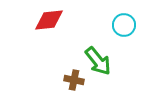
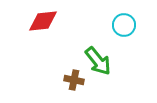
red diamond: moved 6 px left, 1 px down
